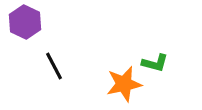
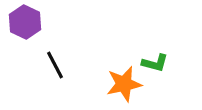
black line: moved 1 px right, 1 px up
